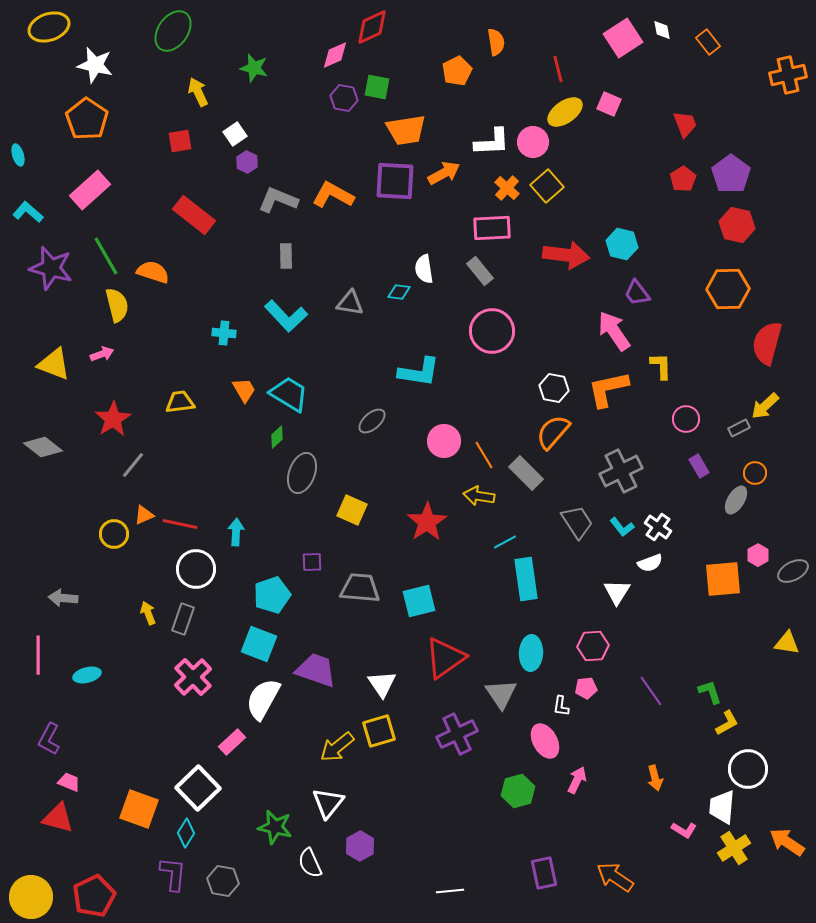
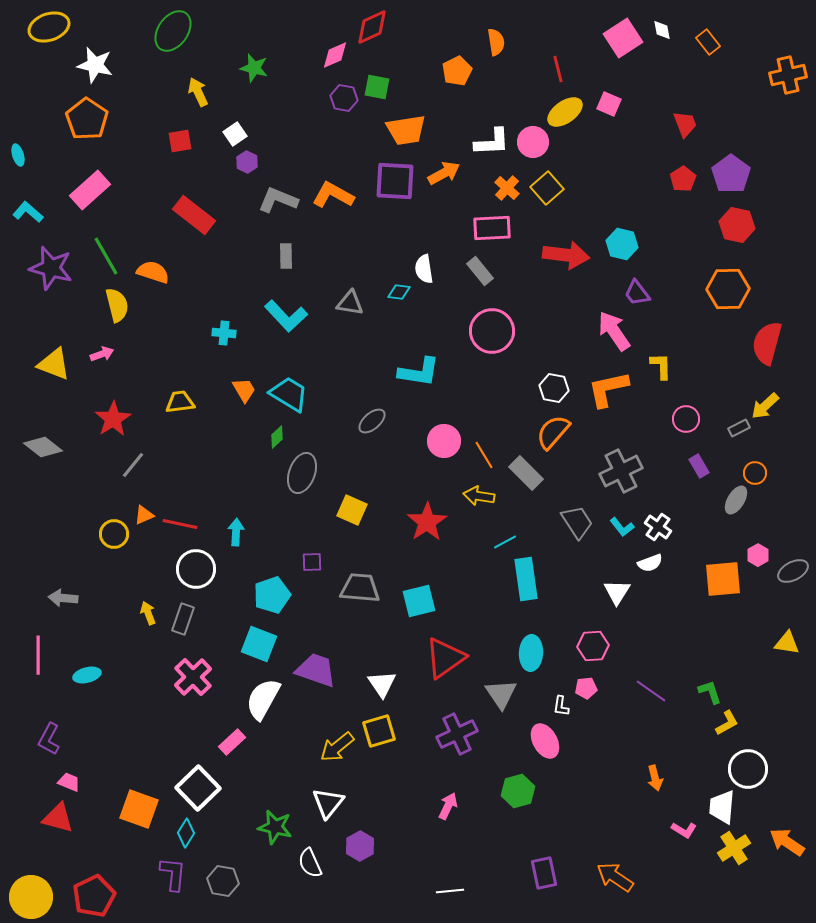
yellow square at (547, 186): moved 2 px down
purple line at (651, 691): rotated 20 degrees counterclockwise
pink arrow at (577, 780): moved 129 px left, 26 px down
